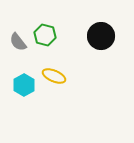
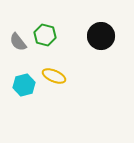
cyan hexagon: rotated 15 degrees clockwise
